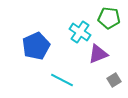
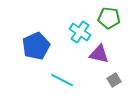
purple triangle: moved 1 px right; rotated 35 degrees clockwise
